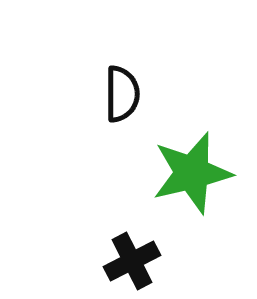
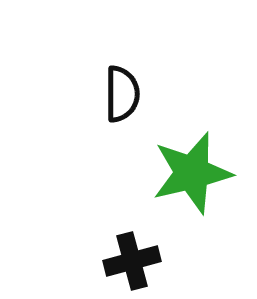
black cross: rotated 12 degrees clockwise
